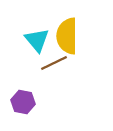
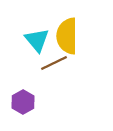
purple hexagon: rotated 20 degrees clockwise
